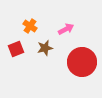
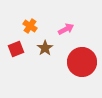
brown star: rotated 21 degrees counterclockwise
